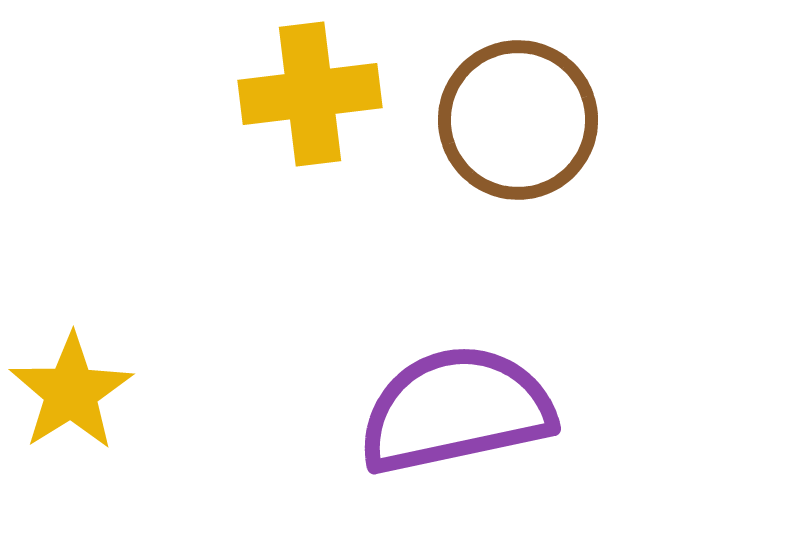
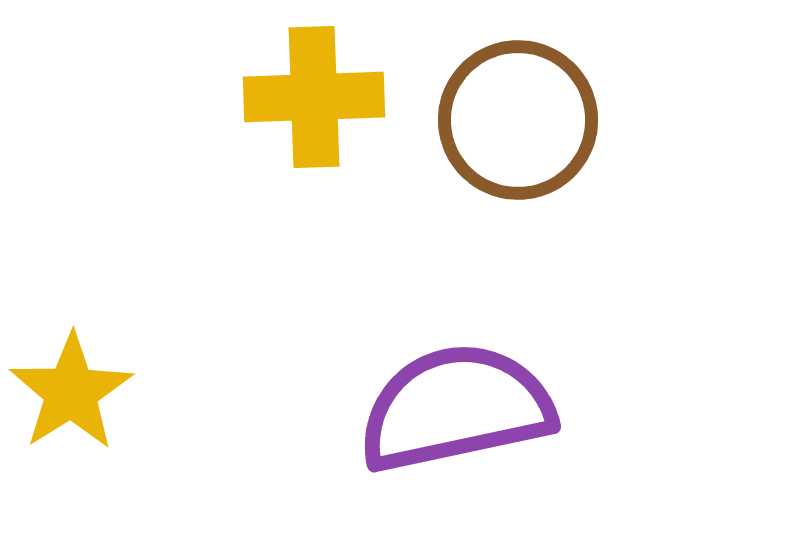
yellow cross: moved 4 px right, 3 px down; rotated 5 degrees clockwise
purple semicircle: moved 2 px up
